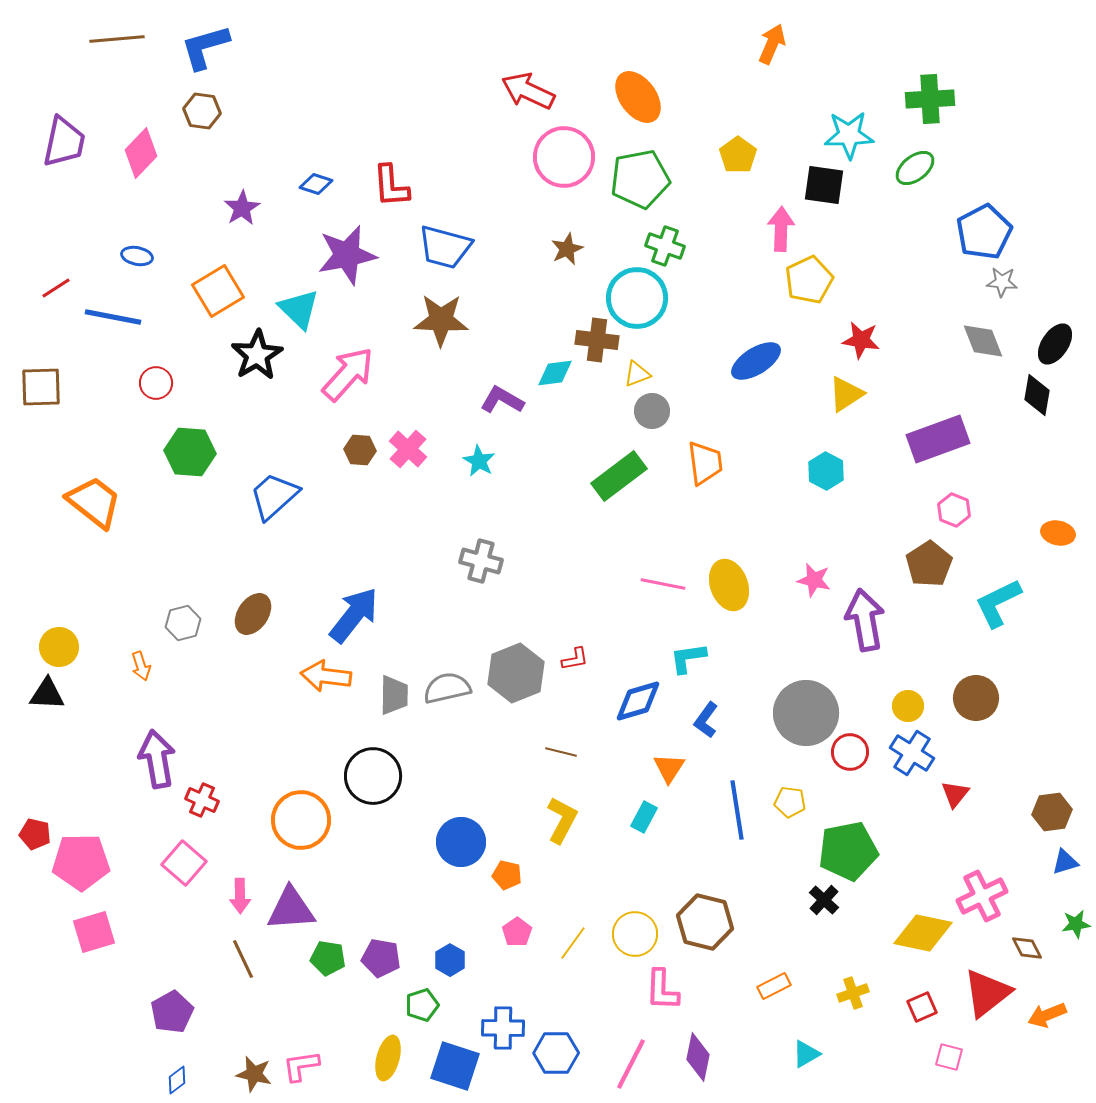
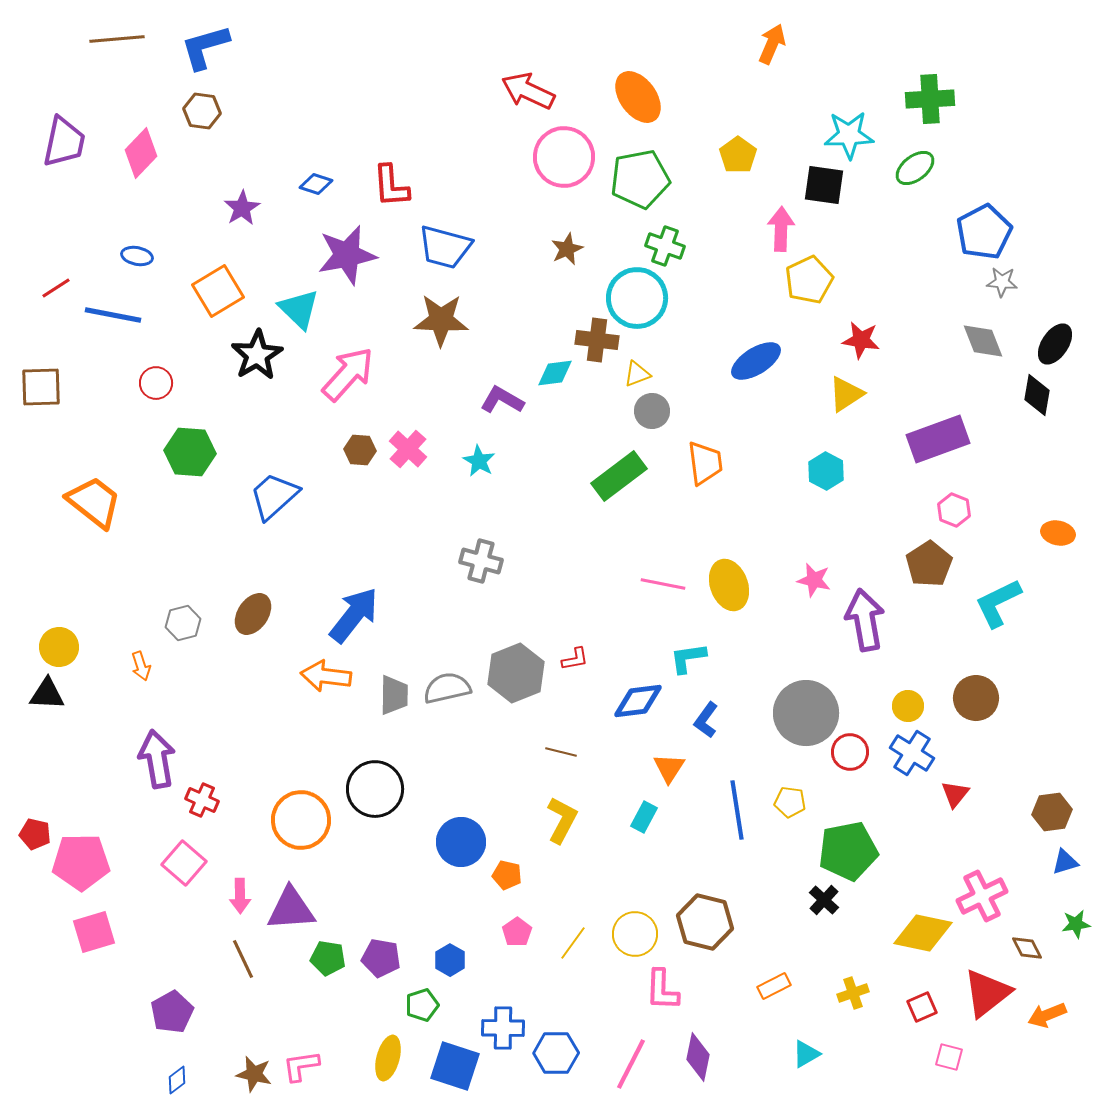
blue line at (113, 317): moved 2 px up
blue diamond at (638, 701): rotated 9 degrees clockwise
black circle at (373, 776): moved 2 px right, 13 px down
